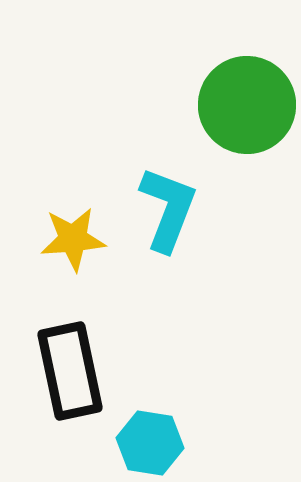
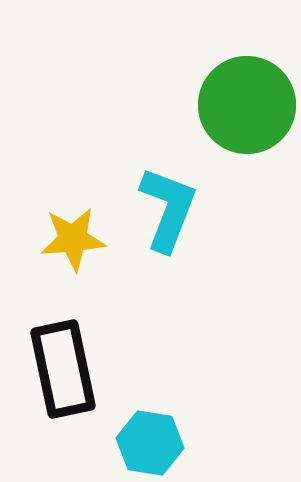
black rectangle: moved 7 px left, 2 px up
